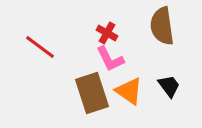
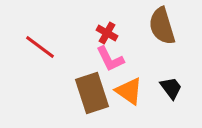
brown semicircle: rotated 9 degrees counterclockwise
black trapezoid: moved 2 px right, 2 px down
